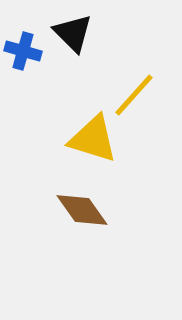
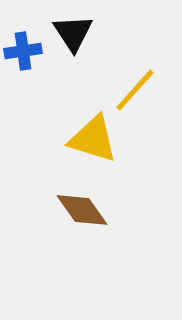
black triangle: rotated 12 degrees clockwise
blue cross: rotated 24 degrees counterclockwise
yellow line: moved 1 px right, 5 px up
